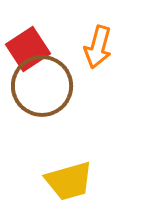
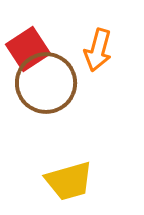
orange arrow: moved 3 px down
brown circle: moved 4 px right, 3 px up
